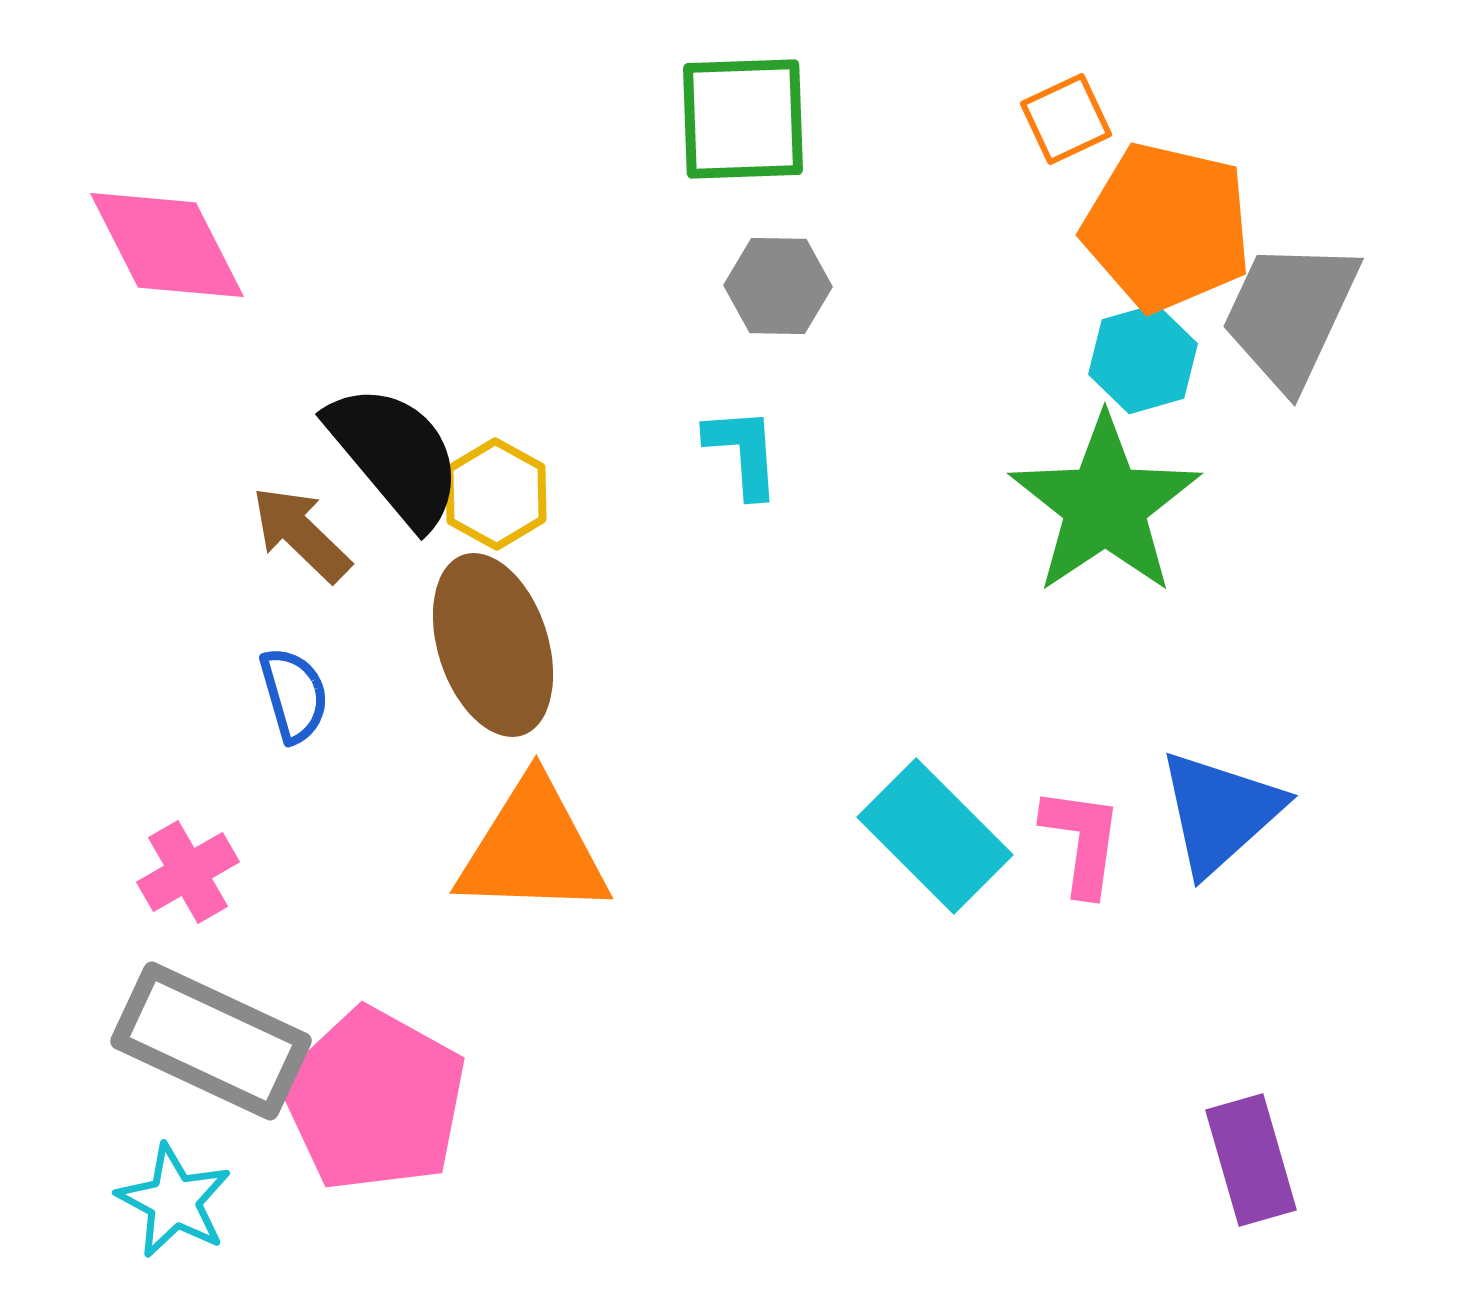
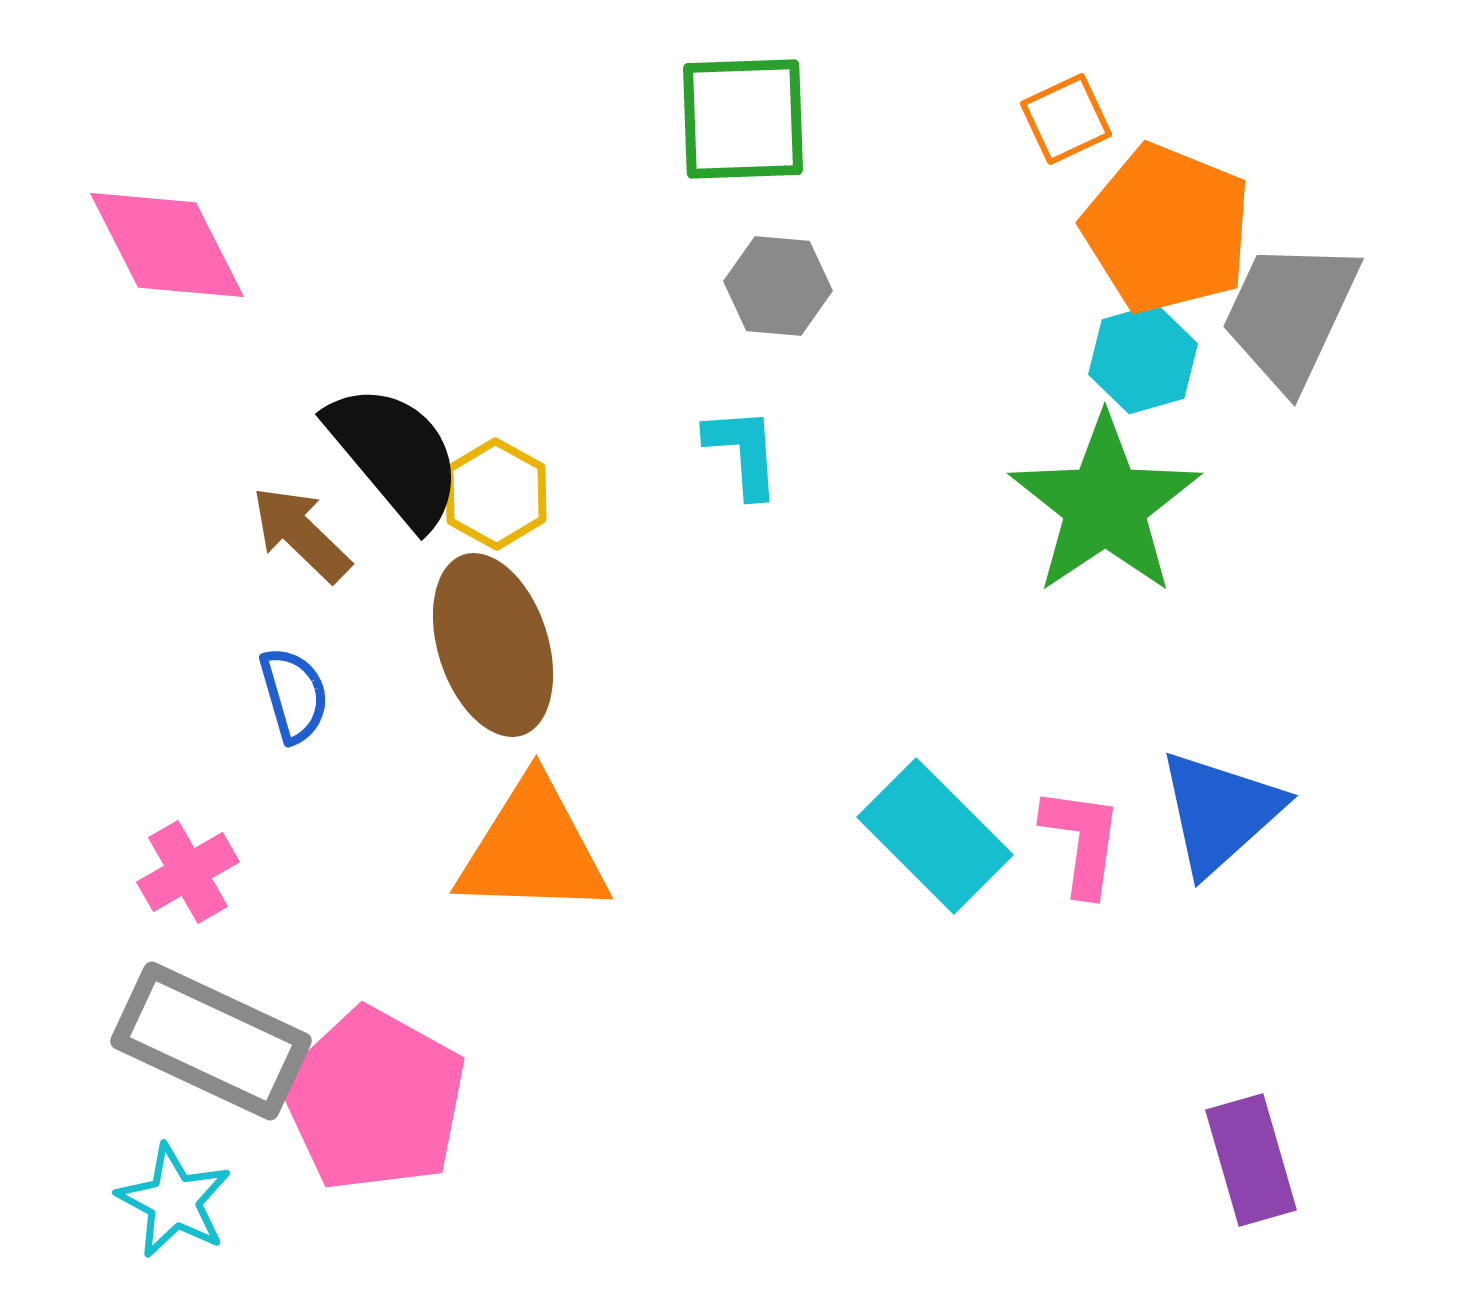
orange pentagon: moved 2 px down; rotated 9 degrees clockwise
gray hexagon: rotated 4 degrees clockwise
